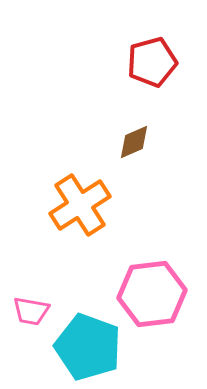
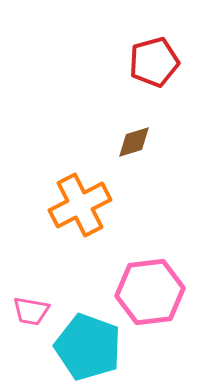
red pentagon: moved 2 px right
brown diamond: rotated 6 degrees clockwise
orange cross: rotated 6 degrees clockwise
pink hexagon: moved 2 px left, 2 px up
